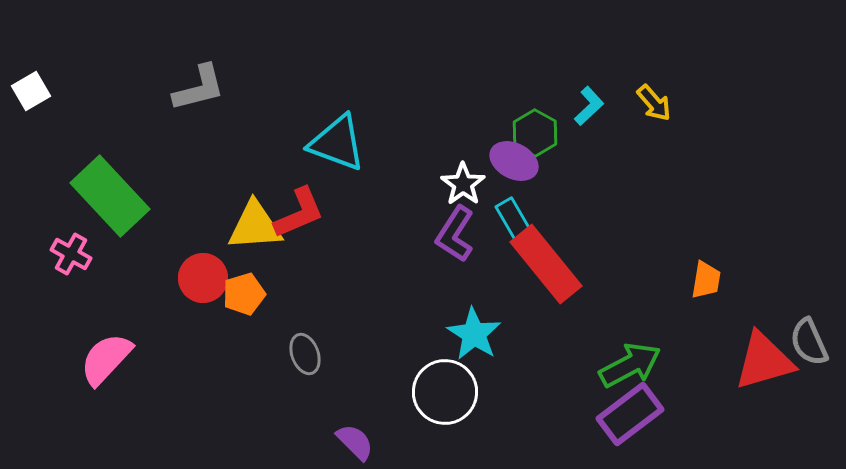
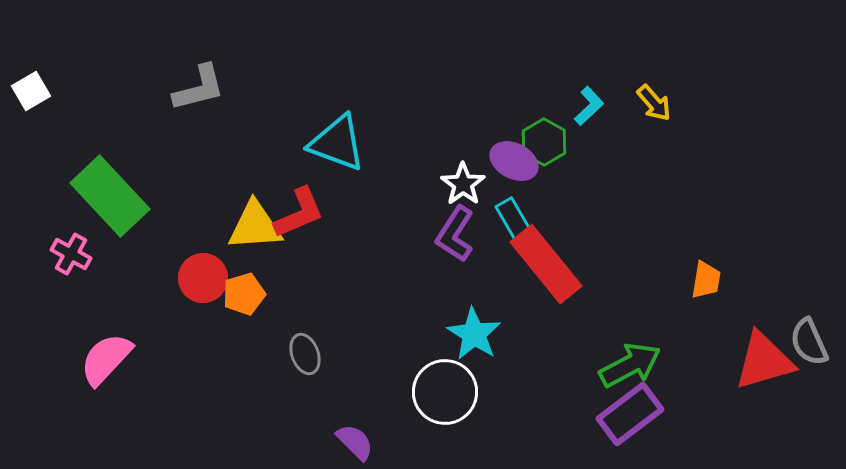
green hexagon: moved 9 px right, 9 px down
